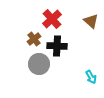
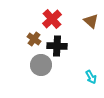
brown cross: rotated 16 degrees counterclockwise
gray circle: moved 2 px right, 1 px down
